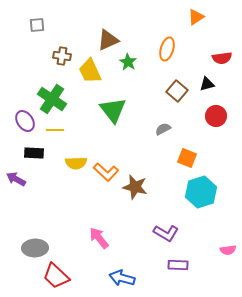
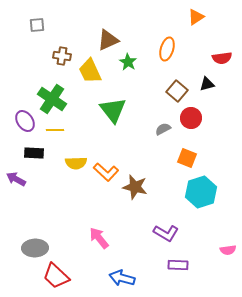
red circle: moved 25 px left, 2 px down
